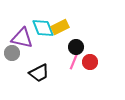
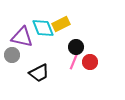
yellow rectangle: moved 1 px right, 3 px up
purple triangle: moved 1 px up
gray circle: moved 2 px down
